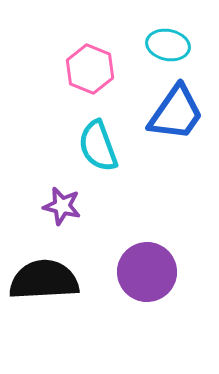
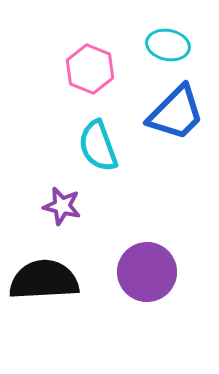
blue trapezoid: rotated 10 degrees clockwise
